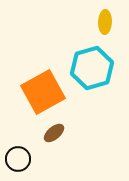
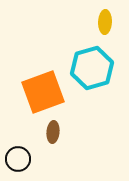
orange square: rotated 9 degrees clockwise
brown ellipse: moved 1 px left, 1 px up; rotated 45 degrees counterclockwise
